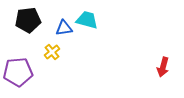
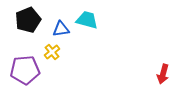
black pentagon: rotated 15 degrees counterclockwise
blue triangle: moved 3 px left, 1 px down
red arrow: moved 7 px down
purple pentagon: moved 7 px right, 2 px up
